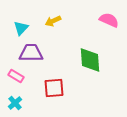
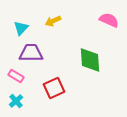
red square: rotated 20 degrees counterclockwise
cyan cross: moved 1 px right, 2 px up
